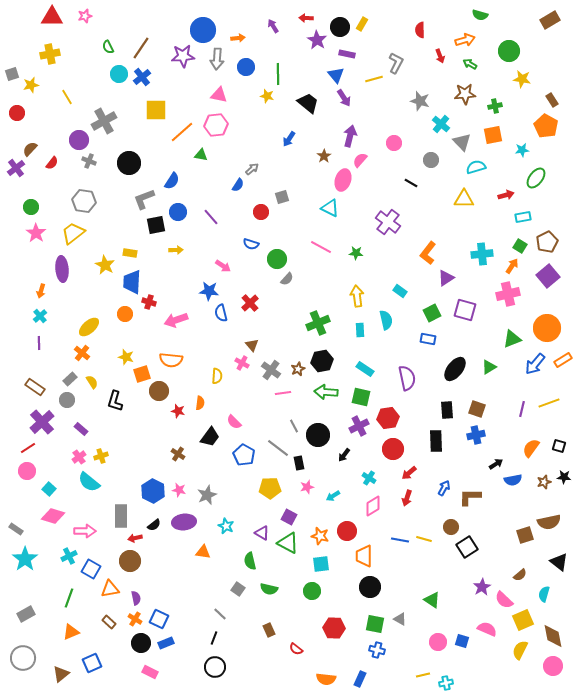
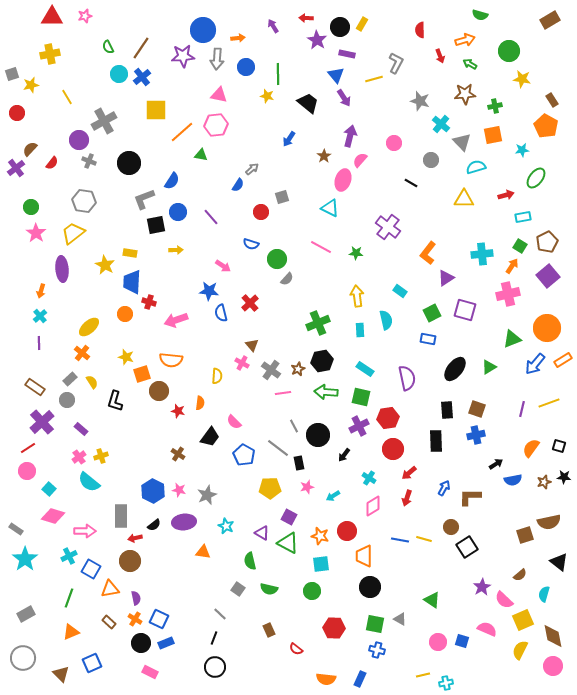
purple cross at (388, 222): moved 5 px down
brown triangle at (61, 674): rotated 36 degrees counterclockwise
